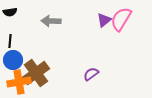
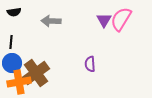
black semicircle: moved 4 px right
purple triangle: rotated 21 degrees counterclockwise
black line: moved 1 px right, 1 px down
blue circle: moved 1 px left, 3 px down
purple semicircle: moved 1 px left, 10 px up; rotated 56 degrees counterclockwise
